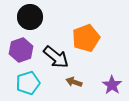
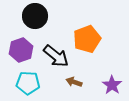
black circle: moved 5 px right, 1 px up
orange pentagon: moved 1 px right, 1 px down
black arrow: moved 1 px up
cyan pentagon: rotated 20 degrees clockwise
